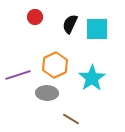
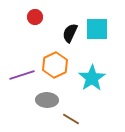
black semicircle: moved 9 px down
purple line: moved 4 px right
gray ellipse: moved 7 px down
